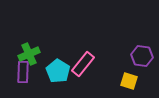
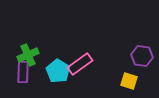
green cross: moved 1 px left, 1 px down
pink rectangle: moved 3 px left; rotated 15 degrees clockwise
